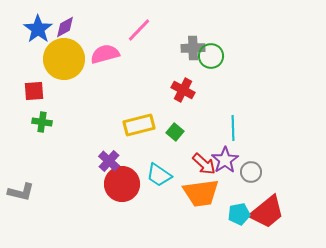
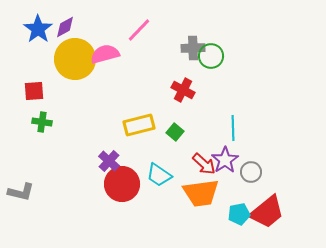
yellow circle: moved 11 px right
